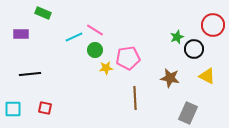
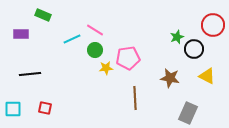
green rectangle: moved 2 px down
cyan line: moved 2 px left, 2 px down
